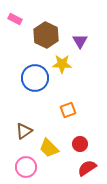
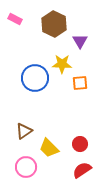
brown hexagon: moved 8 px right, 11 px up
orange square: moved 12 px right, 27 px up; rotated 14 degrees clockwise
red semicircle: moved 5 px left, 2 px down
